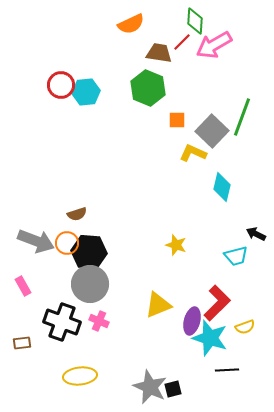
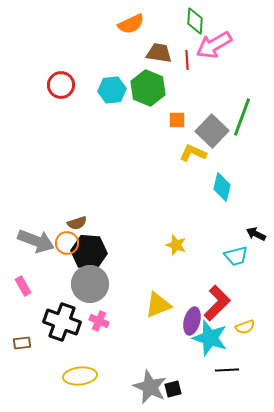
red line: moved 5 px right, 18 px down; rotated 48 degrees counterclockwise
cyan hexagon: moved 26 px right, 2 px up
brown semicircle: moved 9 px down
